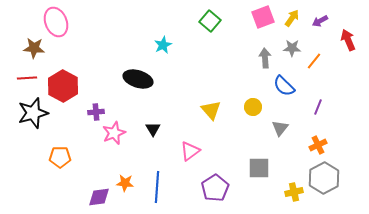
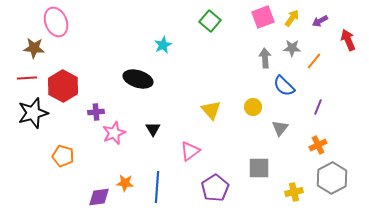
orange pentagon: moved 3 px right, 1 px up; rotated 15 degrees clockwise
gray hexagon: moved 8 px right
